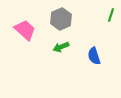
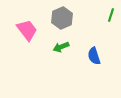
gray hexagon: moved 1 px right, 1 px up
pink trapezoid: moved 2 px right; rotated 10 degrees clockwise
